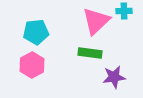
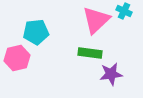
cyan cross: rotated 28 degrees clockwise
pink triangle: moved 1 px up
pink hexagon: moved 15 px left, 7 px up; rotated 15 degrees clockwise
purple star: moved 3 px left, 3 px up
